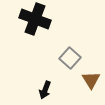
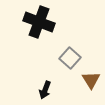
black cross: moved 4 px right, 3 px down
